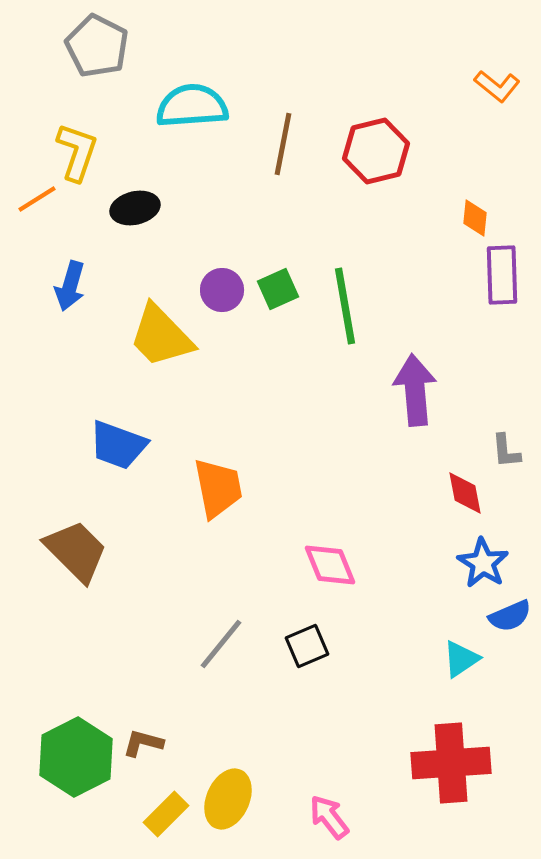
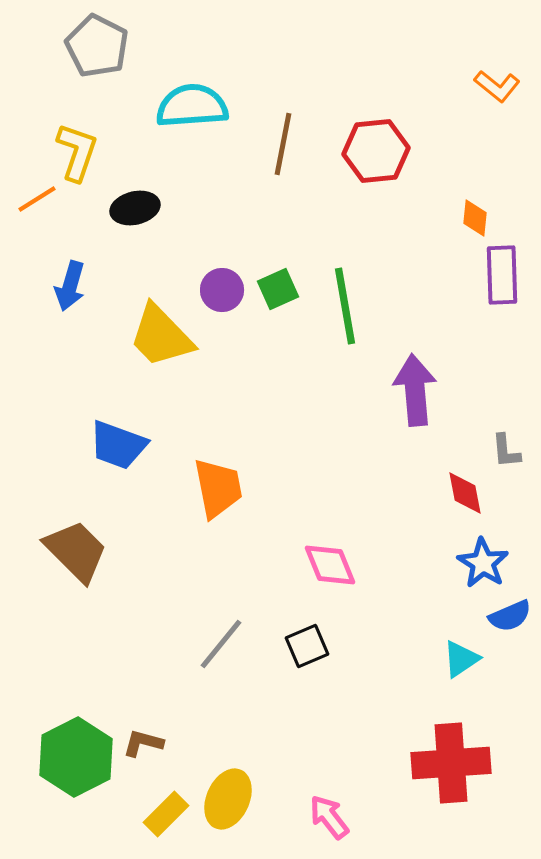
red hexagon: rotated 8 degrees clockwise
